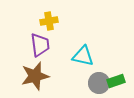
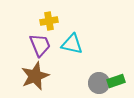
purple trapezoid: rotated 15 degrees counterclockwise
cyan triangle: moved 11 px left, 12 px up
brown star: rotated 8 degrees counterclockwise
